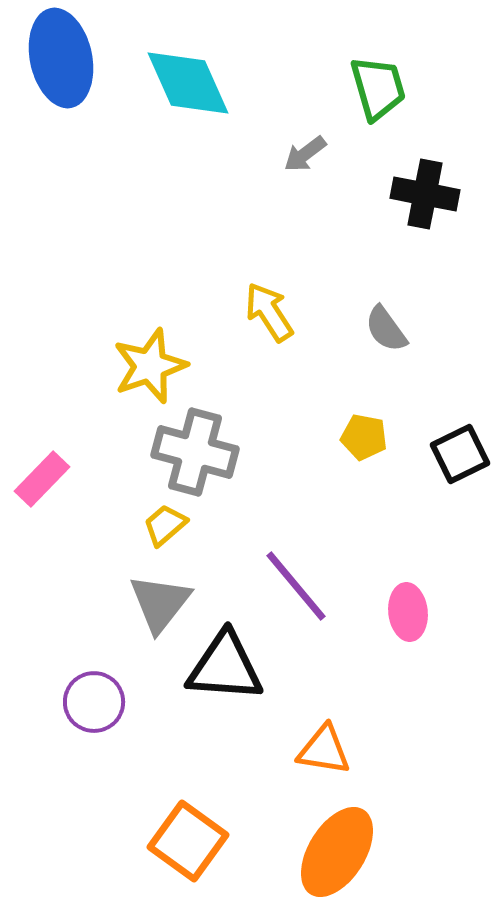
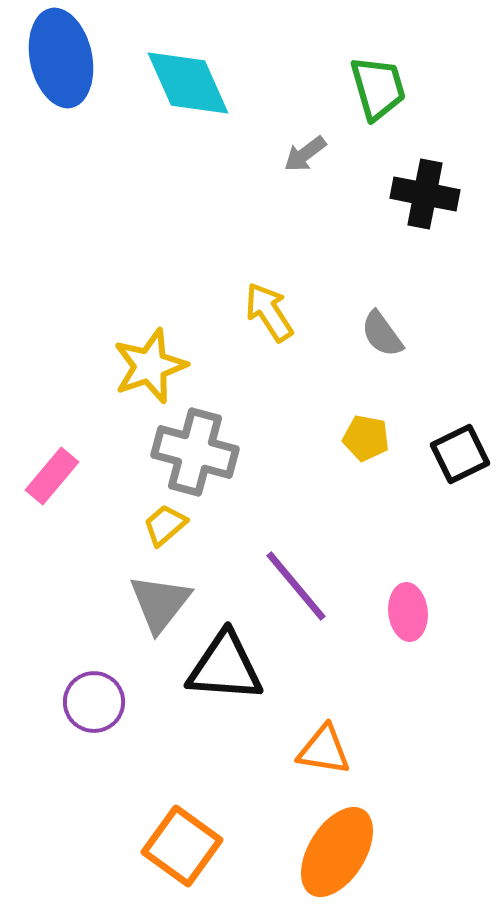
gray semicircle: moved 4 px left, 5 px down
yellow pentagon: moved 2 px right, 1 px down
pink rectangle: moved 10 px right, 3 px up; rotated 4 degrees counterclockwise
orange square: moved 6 px left, 5 px down
